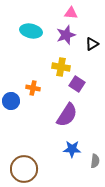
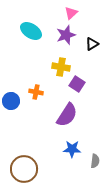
pink triangle: rotated 48 degrees counterclockwise
cyan ellipse: rotated 20 degrees clockwise
orange cross: moved 3 px right, 4 px down
